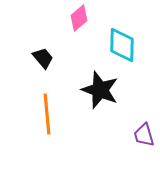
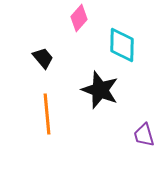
pink diamond: rotated 8 degrees counterclockwise
